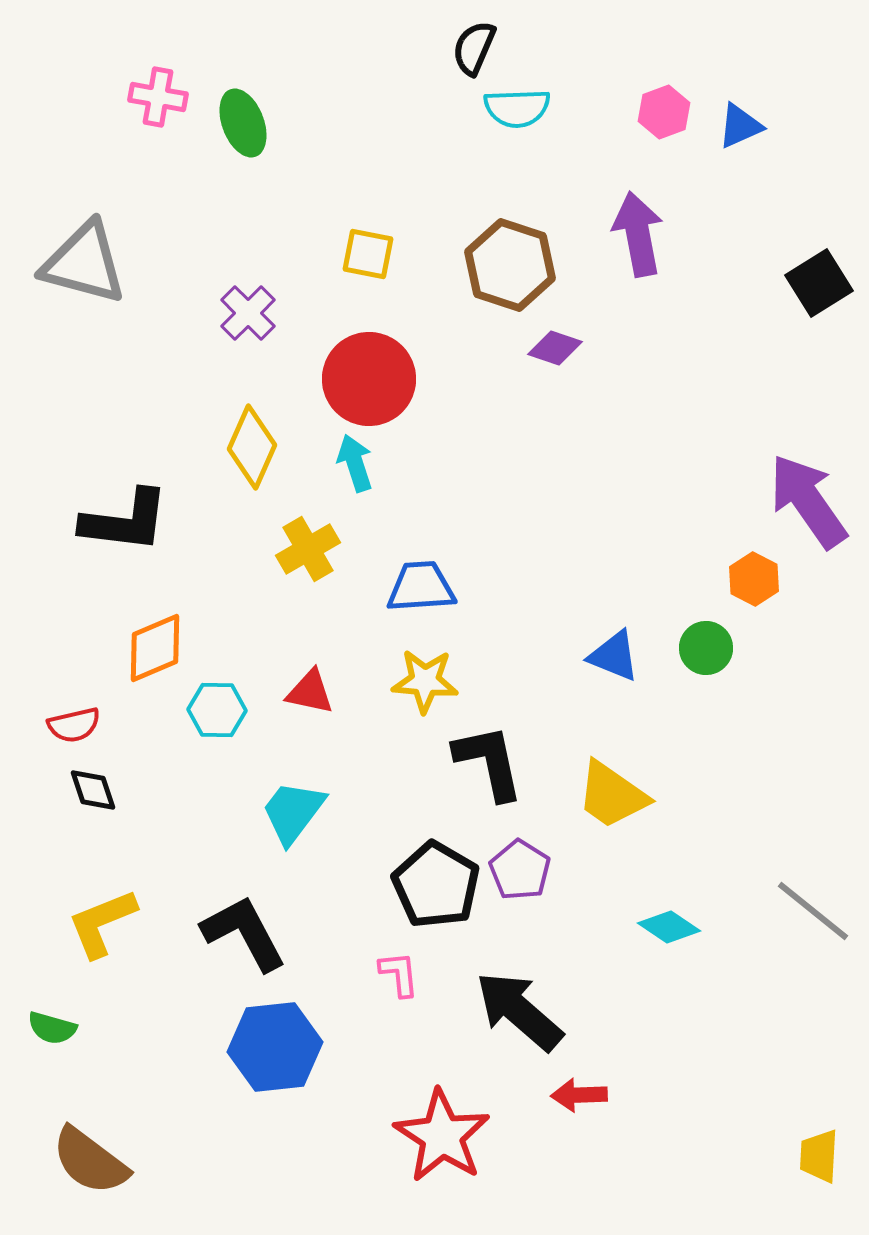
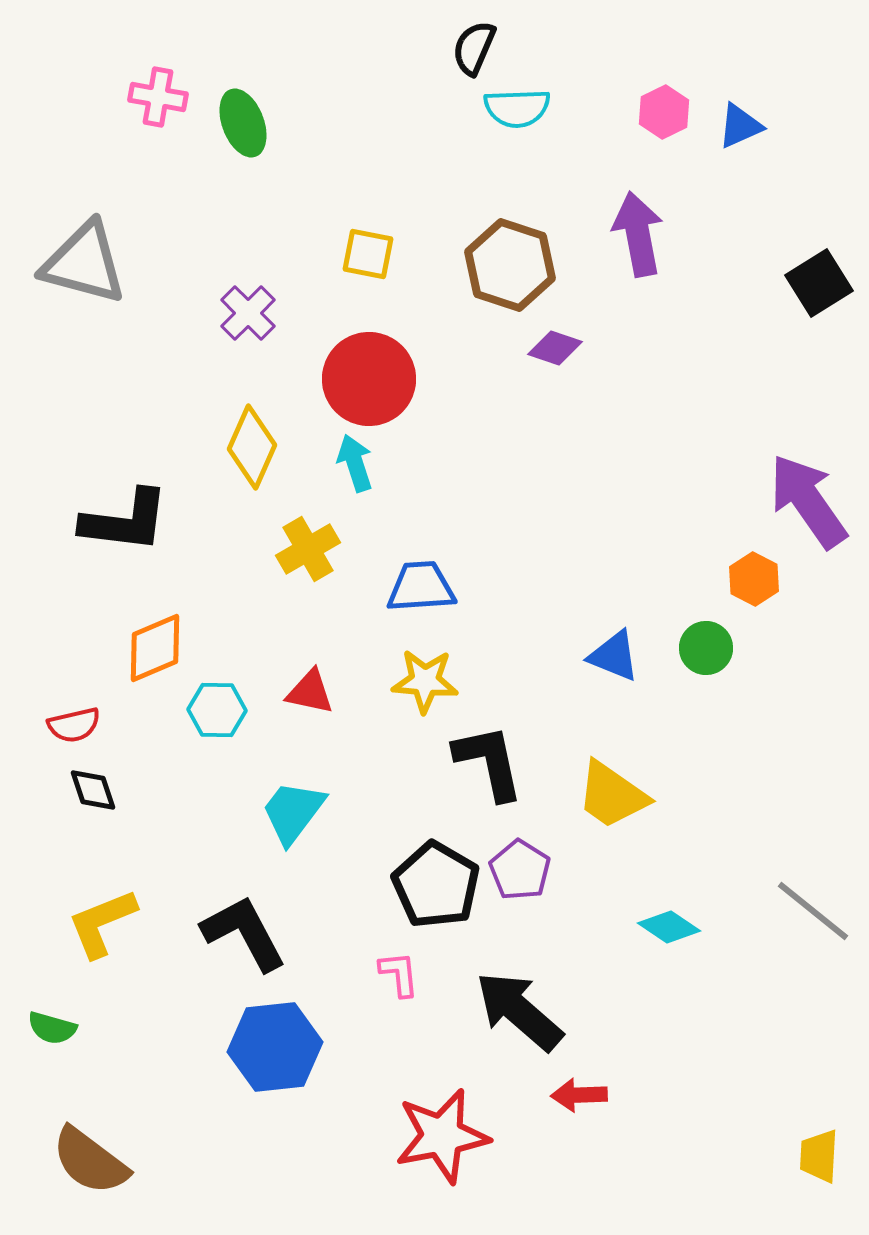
pink hexagon at (664, 112): rotated 6 degrees counterclockwise
red star at (442, 1136): rotated 28 degrees clockwise
